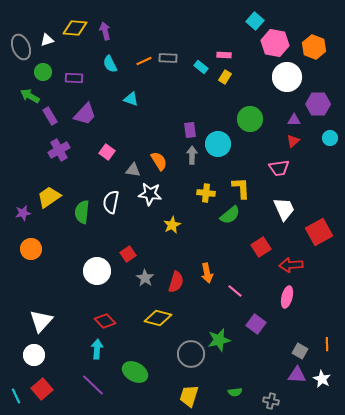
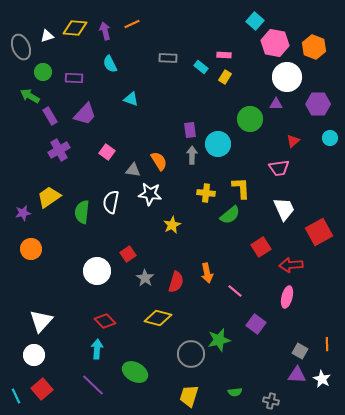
white triangle at (47, 40): moved 4 px up
orange line at (144, 61): moved 12 px left, 37 px up
purple triangle at (294, 120): moved 18 px left, 16 px up
